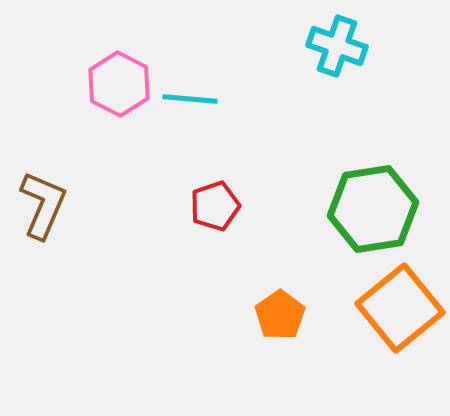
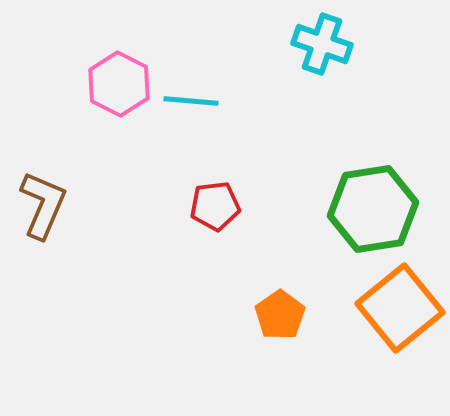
cyan cross: moved 15 px left, 2 px up
cyan line: moved 1 px right, 2 px down
red pentagon: rotated 12 degrees clockwise
